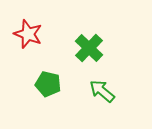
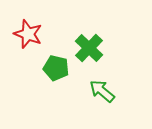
green pentagon: moved 8 px right, 16 px up
